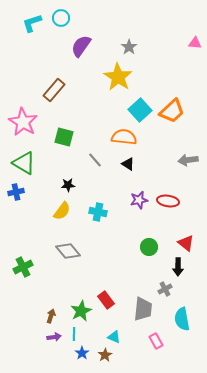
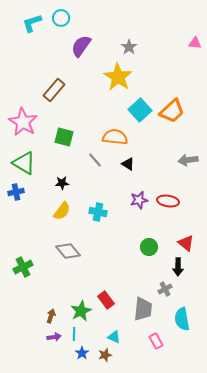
orange semicircle: moved 9 px left
black star: moved 6 px left, 2 px up
brown star: rotated 16 degrees clockwise
